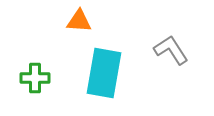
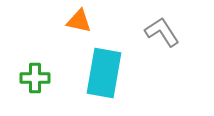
orange triangle: rotated 8 degrees clockwise
gray L-shape: moved 9 px left, 18 px up
